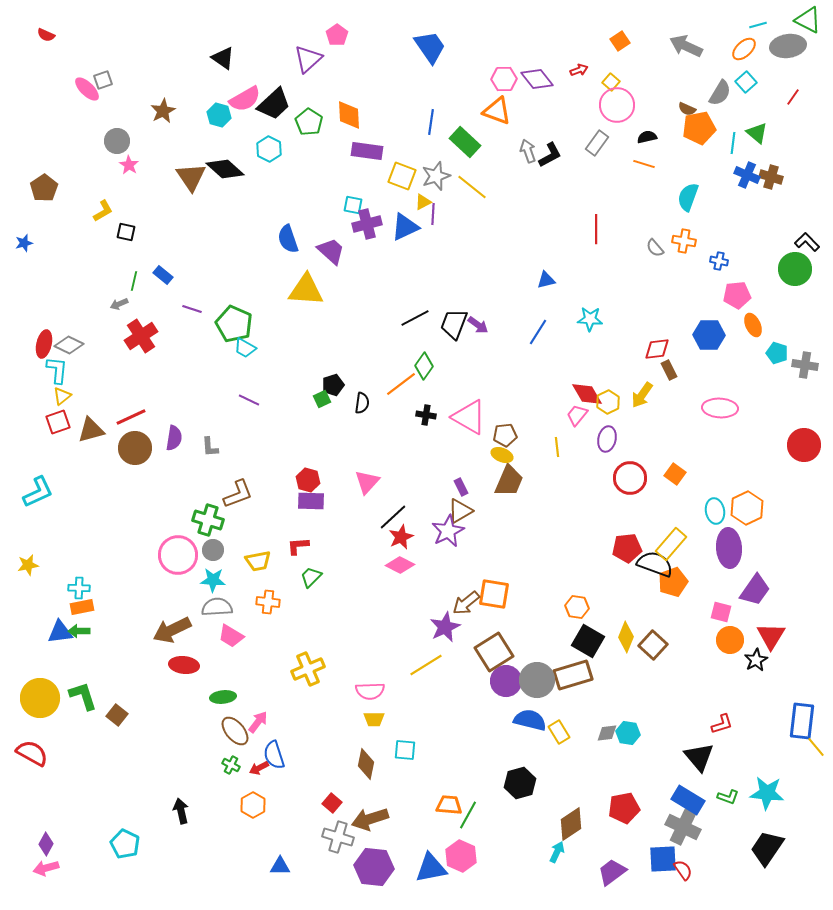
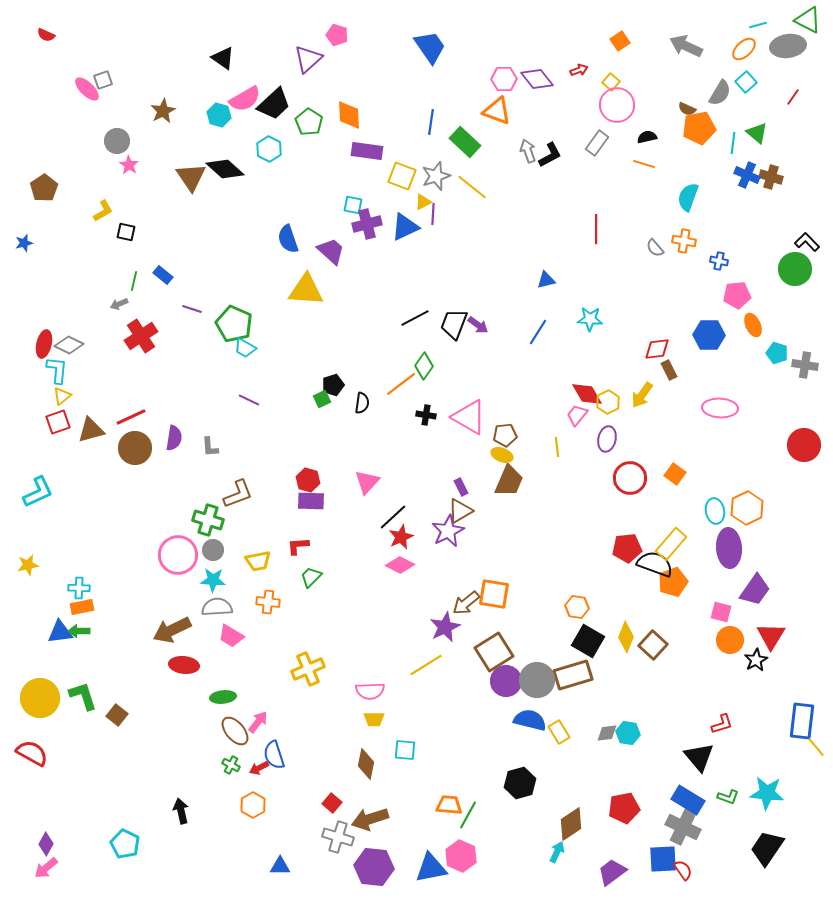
pink pentagon at (337, 35): rotated 20 degrees counterclockwise
pink arrow at (46, 868): rotated 25 degrees counterclockwise
